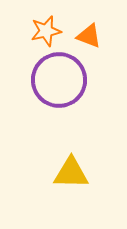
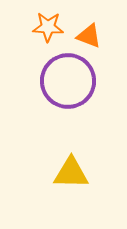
orange star: moved 2 px right, 4 px up; rotated 16 degrees clockwise
purple circle: moved 9 px right, 1 px down
